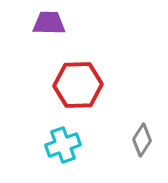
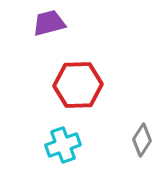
purple trapezoid: rotated 16 degrees counterclockwise
